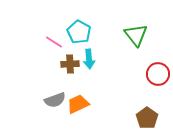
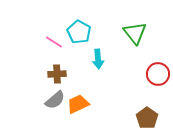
green triangle: moved 1 px left, 2 px up
cyan arrow: moved 9 px right
brown cross: moved 13 px left, 10 px down
gray semicircle: rotated 20 degrees counterclockwise
